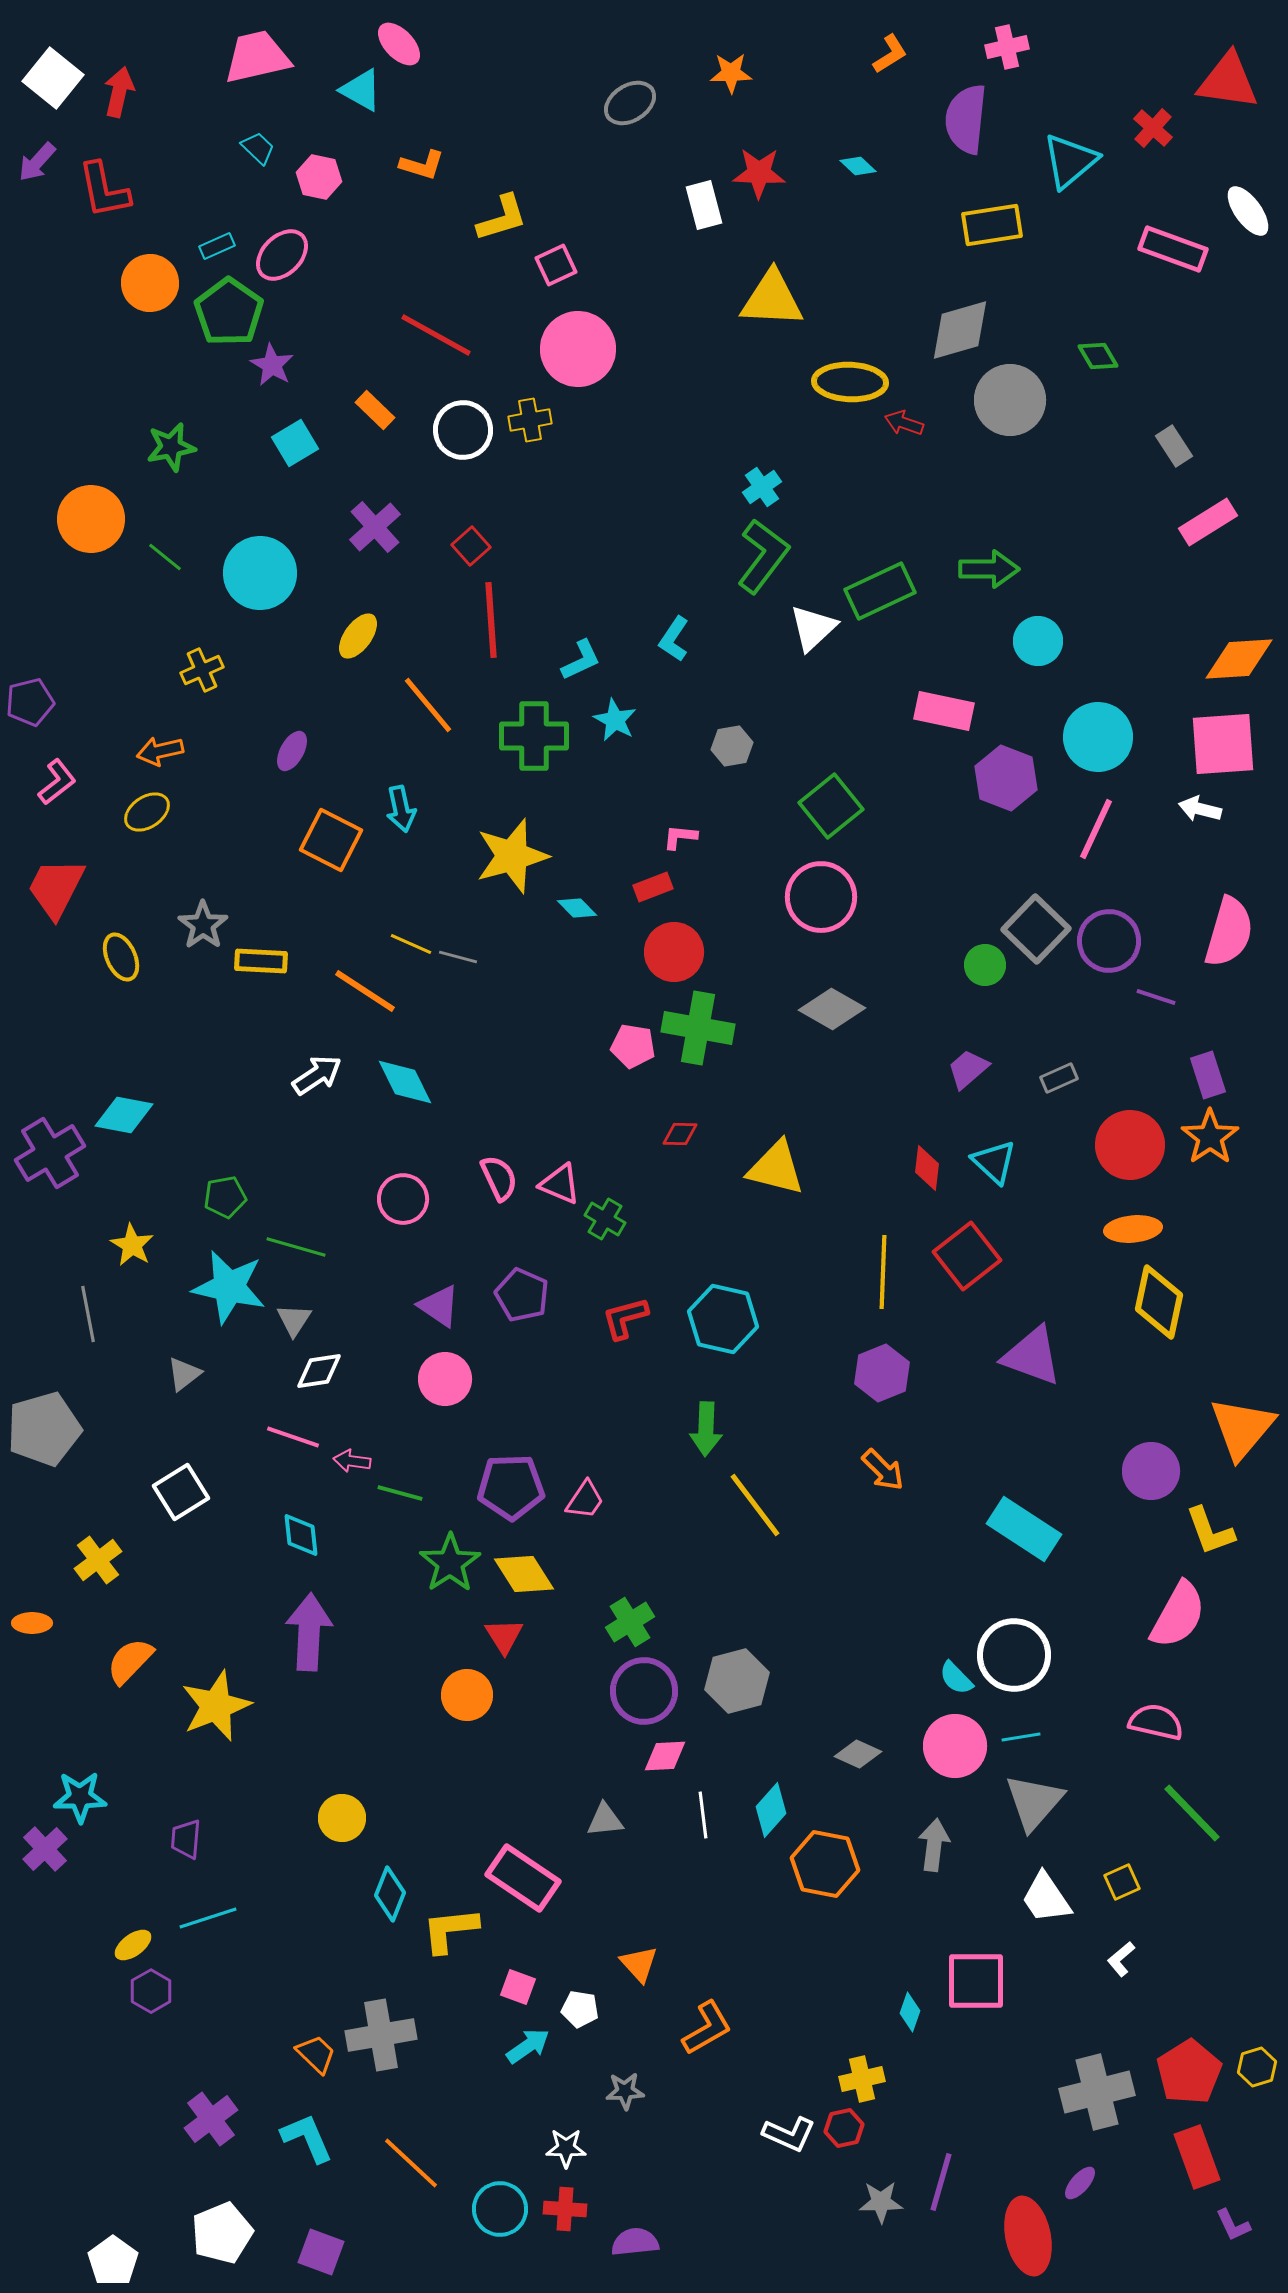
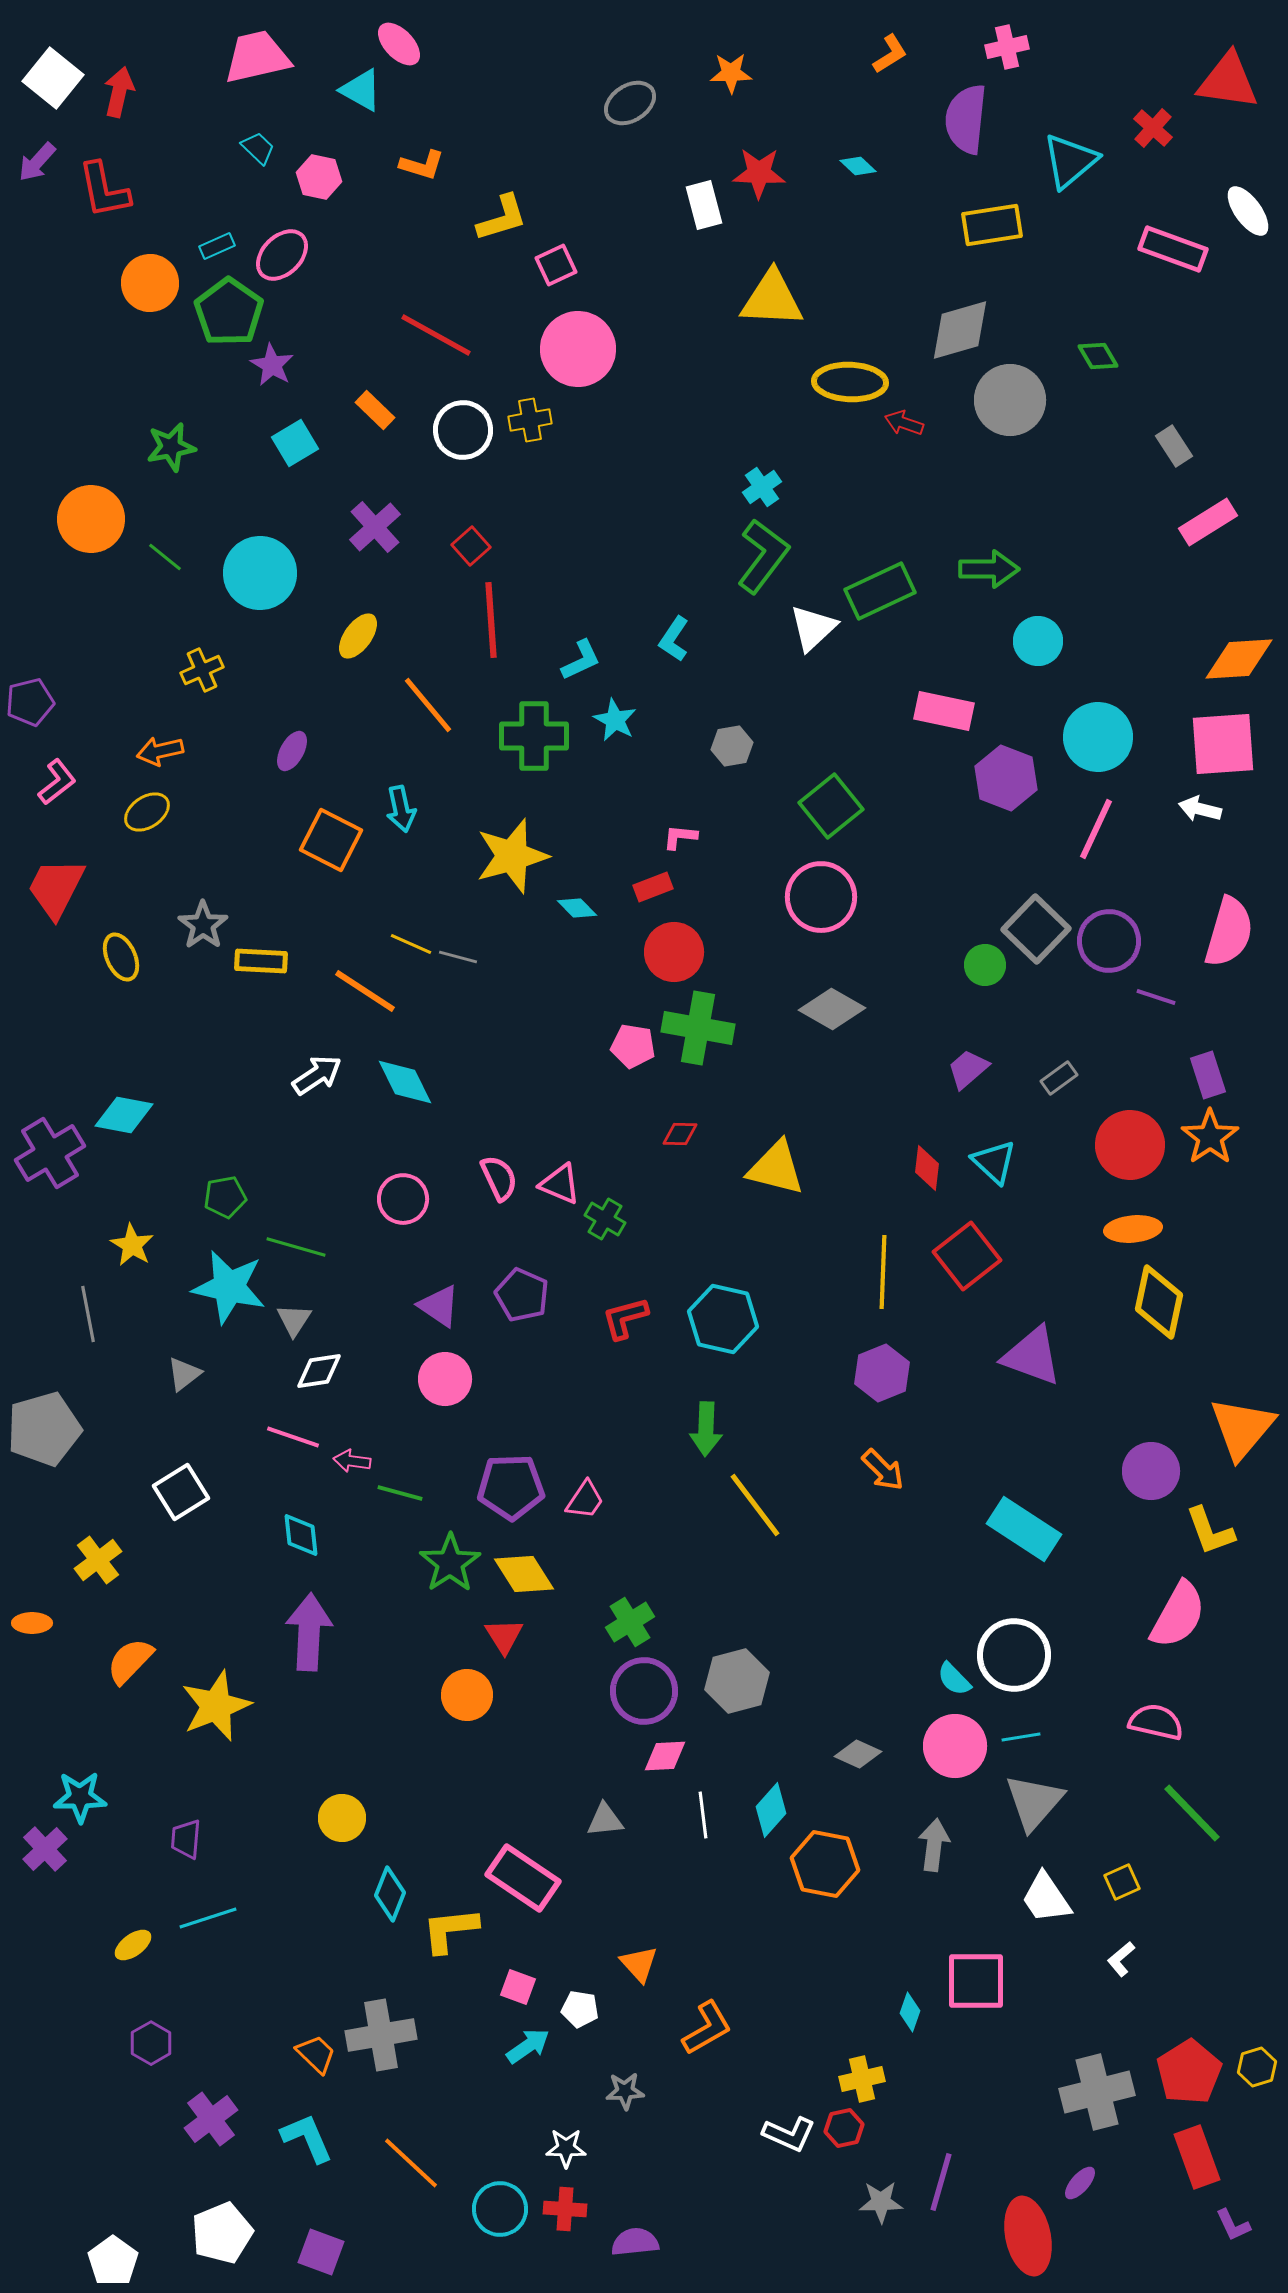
gray rectangle at (1059, 1078): rotated 12 degrees counterclockwise
cyan semicircle at (956, 1678): moved 2 px left, 1 px down
purple hexagon at (151, 1991): moved 52 px down
